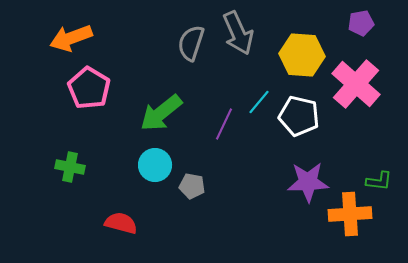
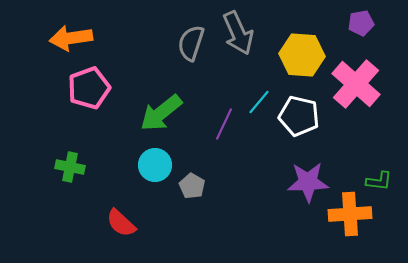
orange arrow: rotated 12 degrees clockwise
pink pentagon: rotated 21 degrees clockwise
gray pentagon: rotated 20 degrees clockwise
red semicircle: rotated 152 degrees counterclockwise
